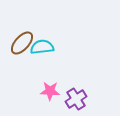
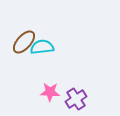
brown ellipse: moved 2 px right, 1 px up
pink star: moved 1 px down
